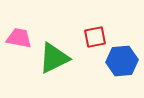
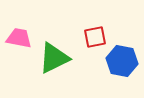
blue hexagon: rotated 16 degrees clockwise
